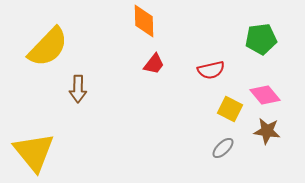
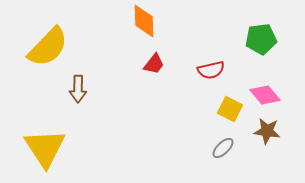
yellow triangle: moved 11 px right, 4 px up; rotated 6 degrees clockwise
